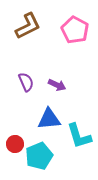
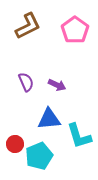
pink pentagon: rotated 8 degrees clockwise
